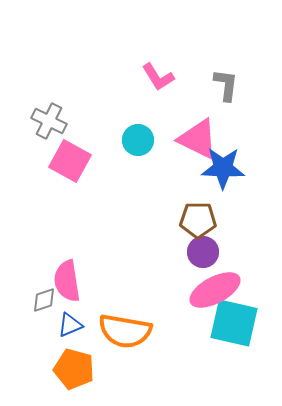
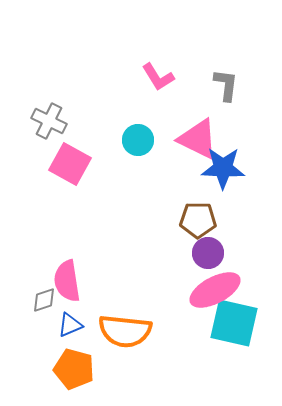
pink square: moved 3 px down
purple circle: moved 5 px right, 1 px down
orange semicircle: rotated 4 degrees counterclockwise
